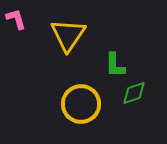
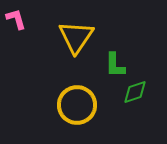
yellow triangle: moved 8 px right, 2 px down
green diamond: moved 1 px right, 1 px up
yellow circle: moved 4 px left, 1 px down
